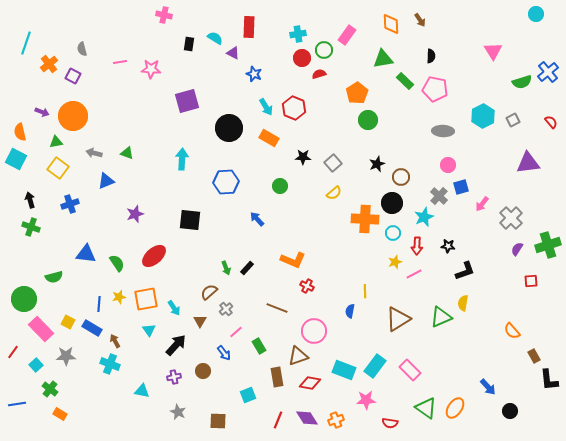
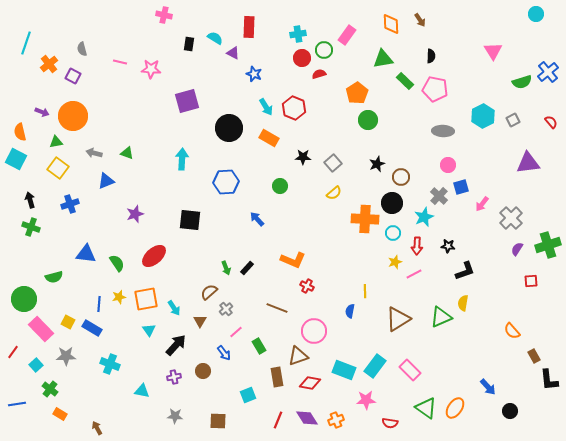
pink line at (120, 62): rotated 24 degrees clockwise
brown arrow at (115, 341): moved 18 px left, 87 px down
gray star at (178, 412): moved 3 px left, 4 px down; rotated 21 degrees counterclockwise
